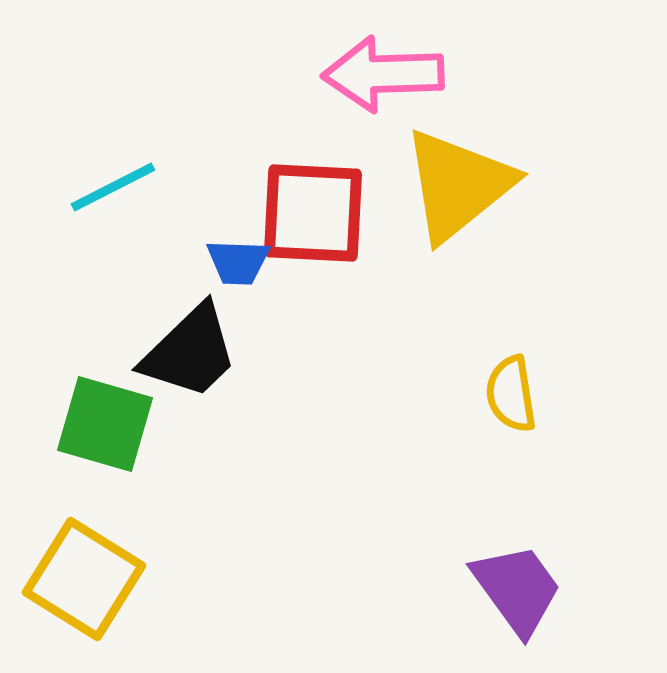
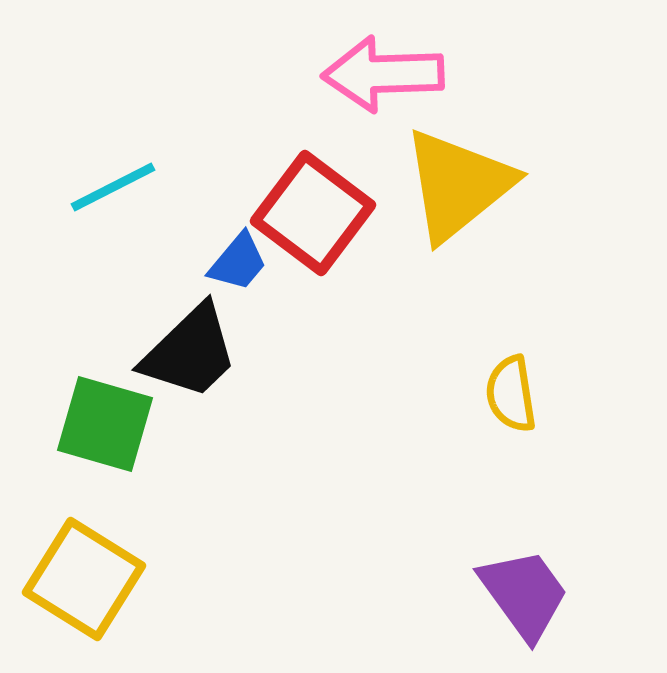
red square: rotated 34 degrees clockwise
blue trapezoid: rotated 52 degrees counterclockwise
purple trapezoid: moved 7 px right, 5 px down
